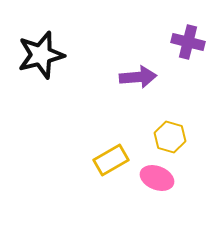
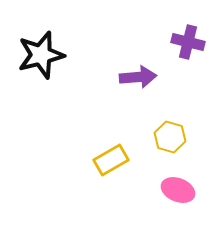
pink ellipse: moved 21 px right, 12 px down
